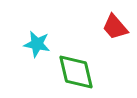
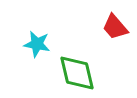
green diamond: moved 1 px right, 1 px down
